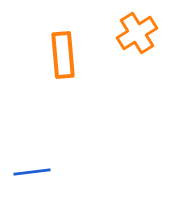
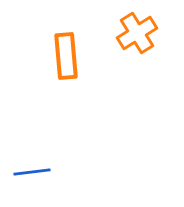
orange rectangle: moved 3 px right, 1 px down
